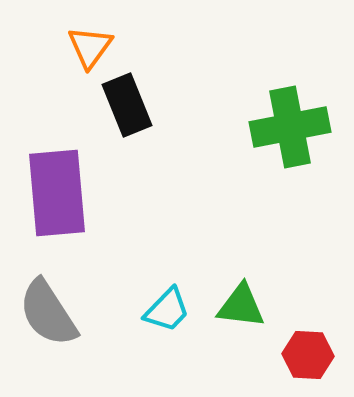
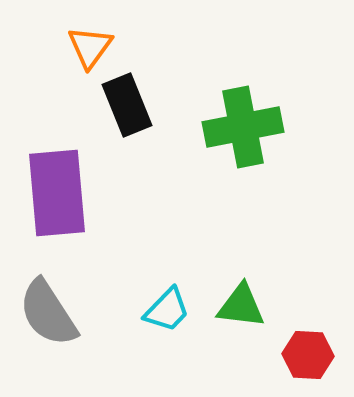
green cross: moved 47 px left
